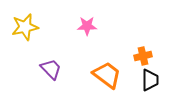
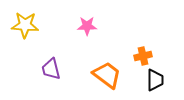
yellow star: moved 2 px up; rotated 16 degrees clockwise
purple trapezoid: rotated 150 degrees counterclockwise
black trapezoid: moved 5 px right
